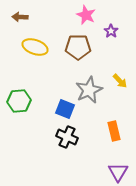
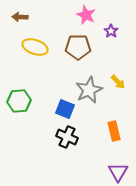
yellow arrow: moved 2 px left, 1 px down
